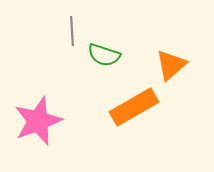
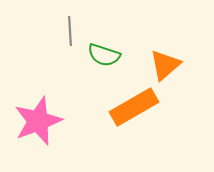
gray line: moved 2 px left
orange triangle: moved 6 px left
